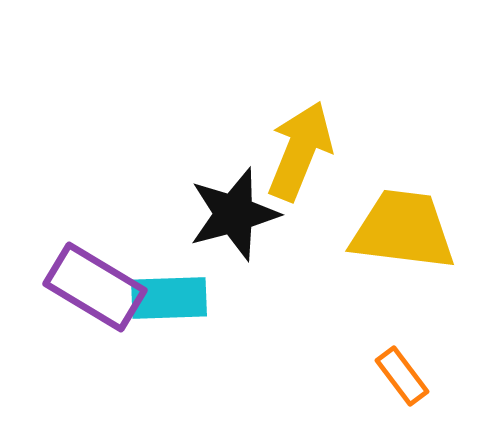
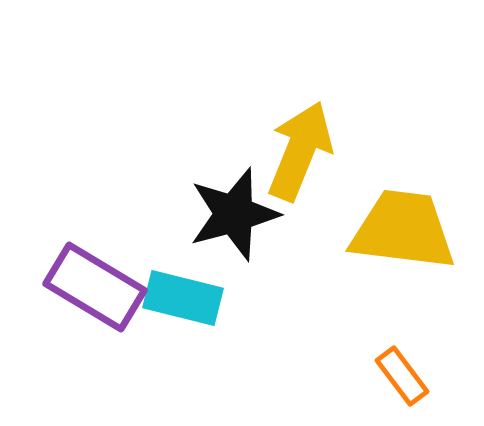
cyan rectangle: moved 14 px right; rotated 16 degrees clockwise
